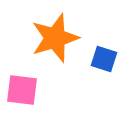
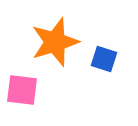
orange star: moved 4 px down
